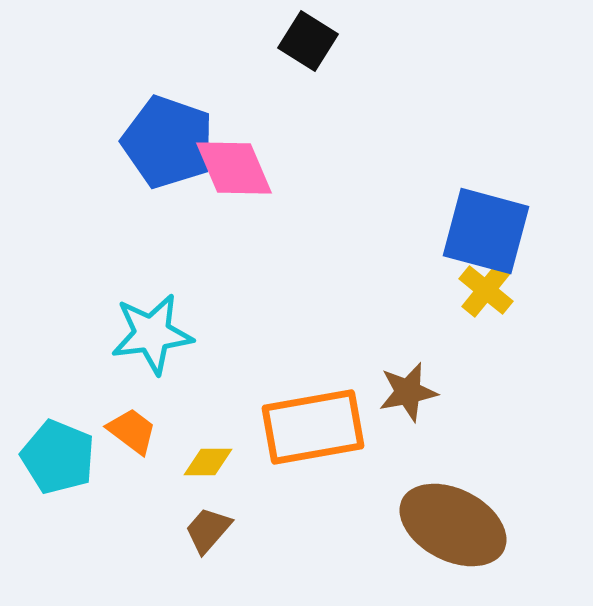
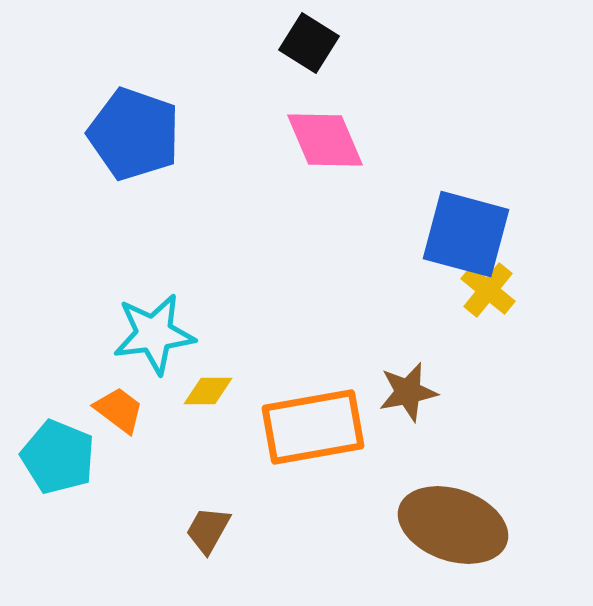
black square: moved 1 px right, 2 px down
blue pentagon: moved 34 px left, 8 px up
pink diamond: moved 91 px right, 28 px up
blue square: moved 20 px left, 3 px down
yellow cross: moved 2 px right
cyan star: moved 2 px right
orange trapezoid: moved 13 px left, 21 px up
yellow diamond: moved 71 px up
brown ellipse: rotated 8 degrees counterclockwise
brown trapezoid: rotated 12 degrees counterclockwise
